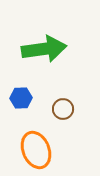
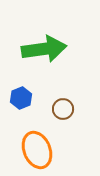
blue hexagon: rotated 20 degrees counterclockwise
orange ellipse: moved 1 px right
